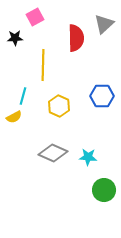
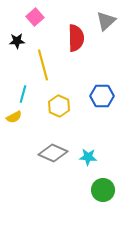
pink square: rotated 12 degrees counterclockwise
gray triangle: moved 2 px right, 3 px up
black star: moved 2 px right, 3 px down
yellow line: rotated 16 degrees counterclockwise
cyan line: moved 2 px up
green circle: moved 1 px left
